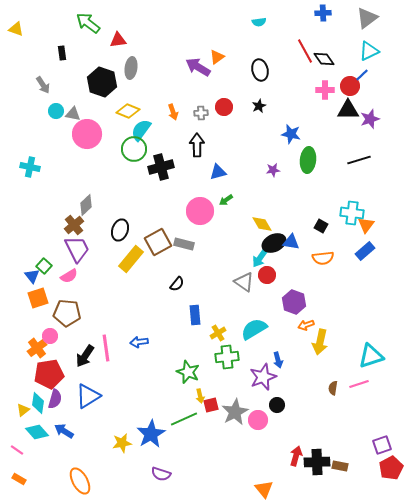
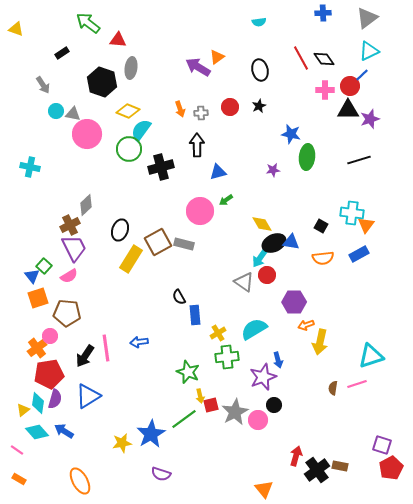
red triangle at (118, 40): rotated 12 degrees clockwise
red line at (305, 51): moved 4 px left, 7 px down
black rectangle at (62, 53): rotated 64 degrees clockwise
red circle at (224, 107): moved 6 px right
orange arrow at (173, 112): moved 7 px right, 3 px up
green circle at (134, 149): moved 5 px left
green ellipse at (308, 160): moved 1 px left, 3 px up
brown cross at (74, 225): moved 4 px left; rotated 12 degrees clockwise
purple trapezoid at (77, 249): moved 3 px left, 1 px up
blue rectangle at (365, 251): moved 6 px left, 3 px down; rotated 12 degrees clockwise
yellow rectangle at (131, 259): rotated 8 degrees counterclockwise
black semicircle at (177, 284): moved 2 px right, 13 px down; rotated 112 degrees clockwise
purple hexagon at (294, 302): rotated 20 degrees counterclockwise
pink line at (359, 384): moved 2 px left
black circle at (277, 405): moved 3 px left
green line at (184, 419): rotated 12 degrees counterclockwise
purple square at (382, 445): rotated 36 degrees clockwise
black cross at (317, 462): moved 8 px down; rotated 35 degrees counterclockwise
